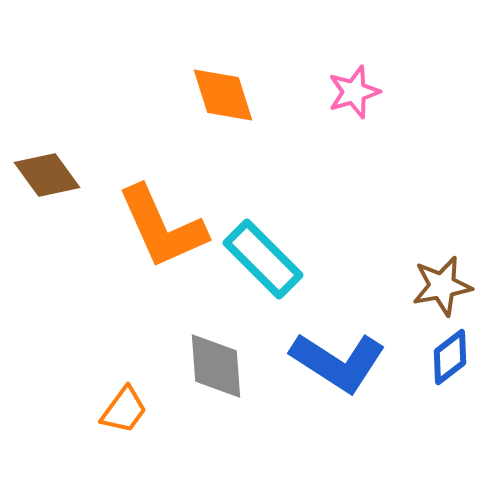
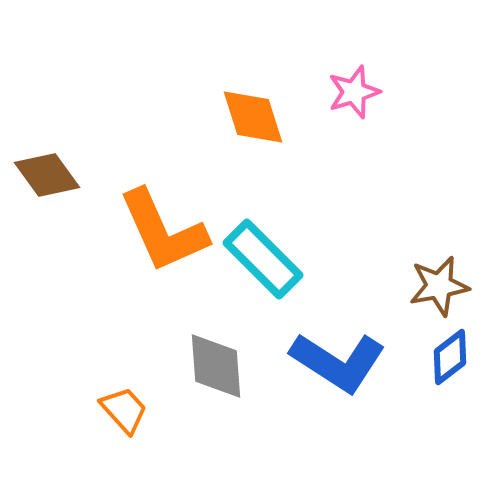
orange diamond: moved 30 px right, 22 px down
orange L-shape: moved 1 px right, 4 px down
brown star: moved 3 px left
orange trapezoid: rotated 78 degrees counterclockwise
